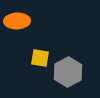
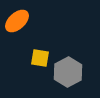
orange ellipse: rotated 40 degrees counterclockwise
